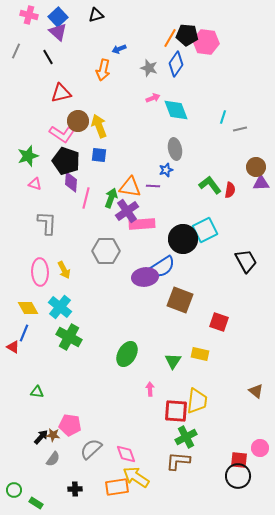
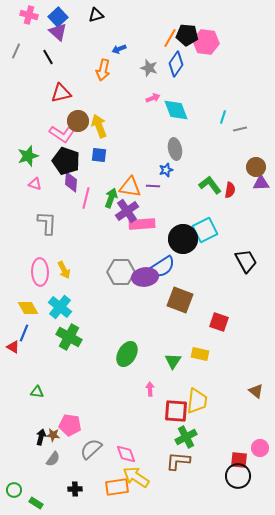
gray hexagon at (106, 251): moved 15 px right, 21 px down
black arrow at (41, 437): rotated 28 degrees counterclockwise
